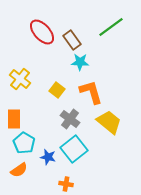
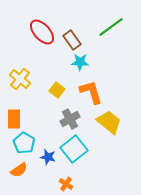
gray cross: rotated 24 degrees clockwise
orange cross: rotated 24 degrees clockwise
